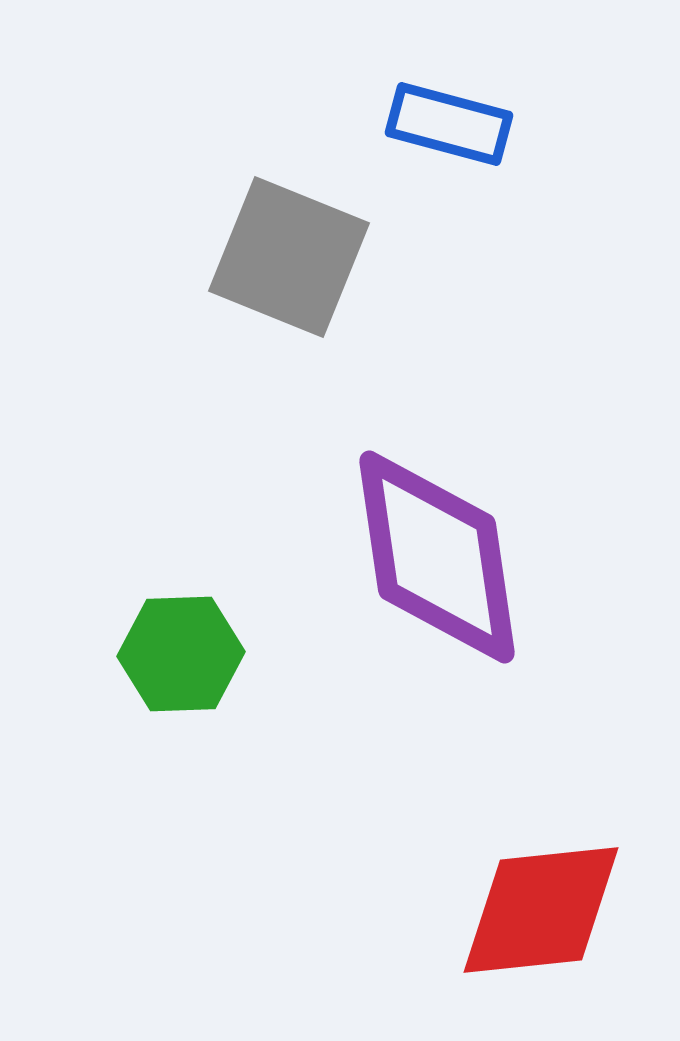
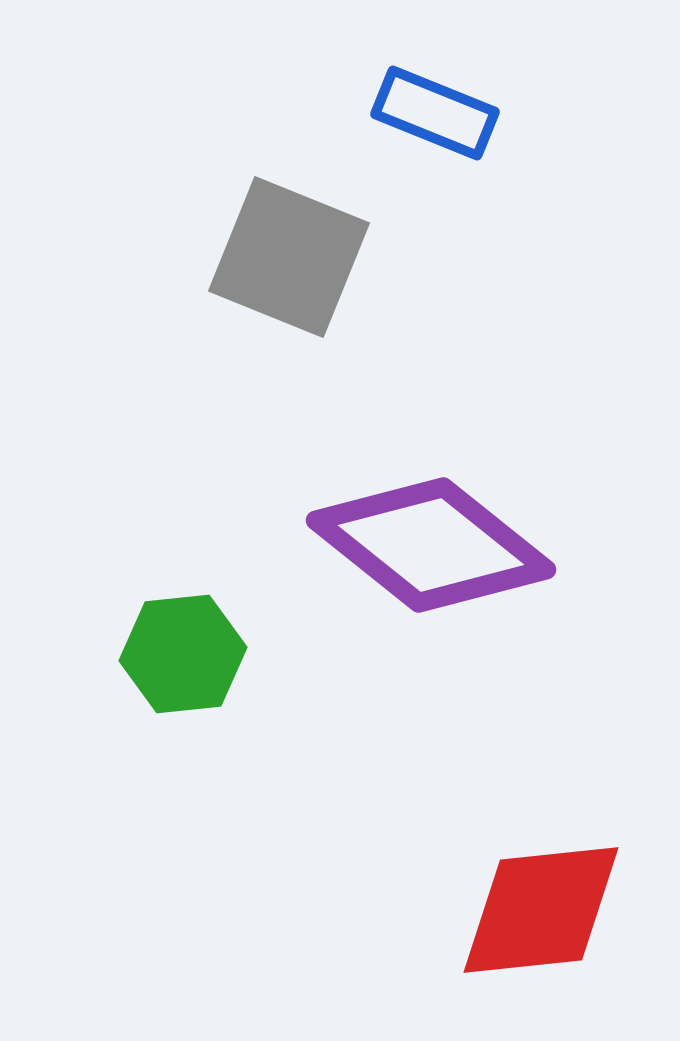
blue rectangle: moved 14 px left, 11 px up; rotated 7 degrees clockwise
purple diamond: moved 6 px left, 12 px up; rotated 43 degrees counterclockwise
green hexagon: moved 2 px right; rotated 4 degrees counterclockwise
